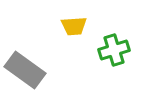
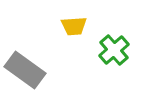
green cross: rotated 24 degrees counterclockwise
